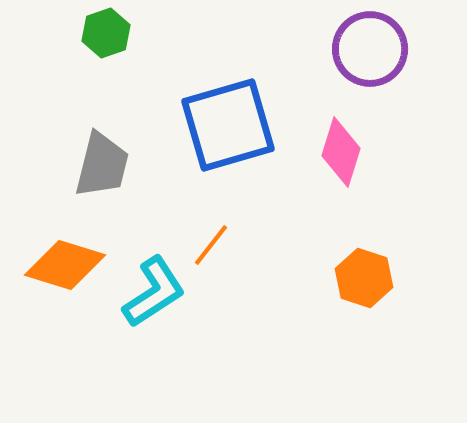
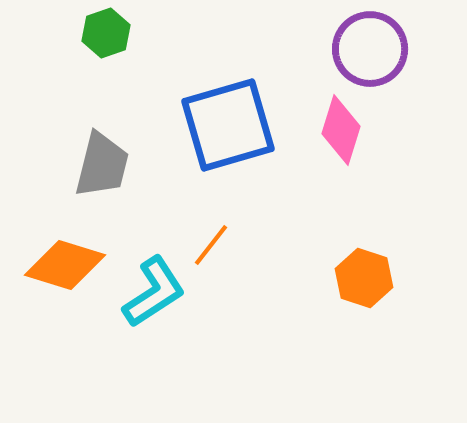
pink diamond: moved 22 px up
